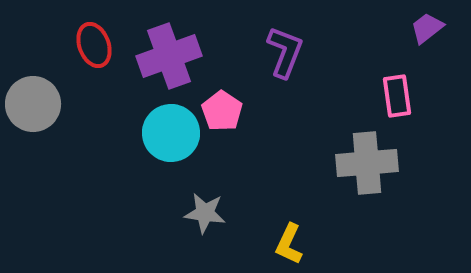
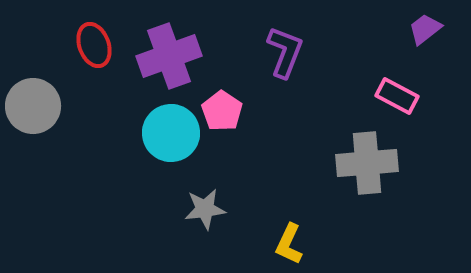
purple trapezoid: moved 2 px left, 1 px down
pink rectangle: rotated 54 degrees counterclockwise
gray circle: moved 2 px down
gray star: moved 4 px up; rotated 15 degrees counterclockwise
